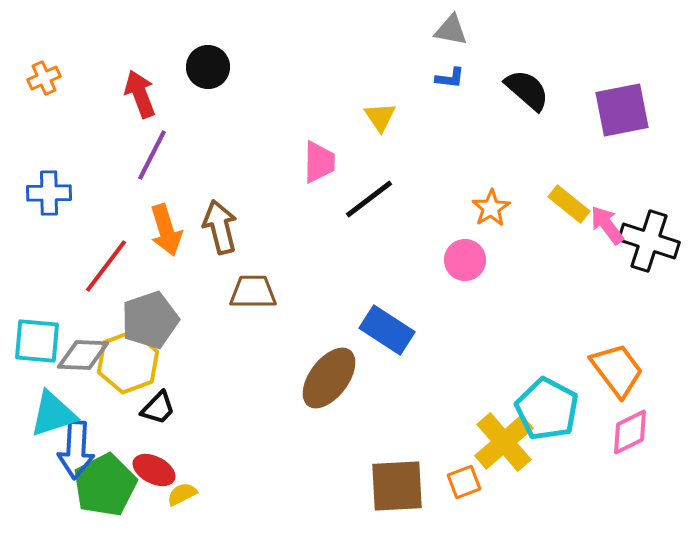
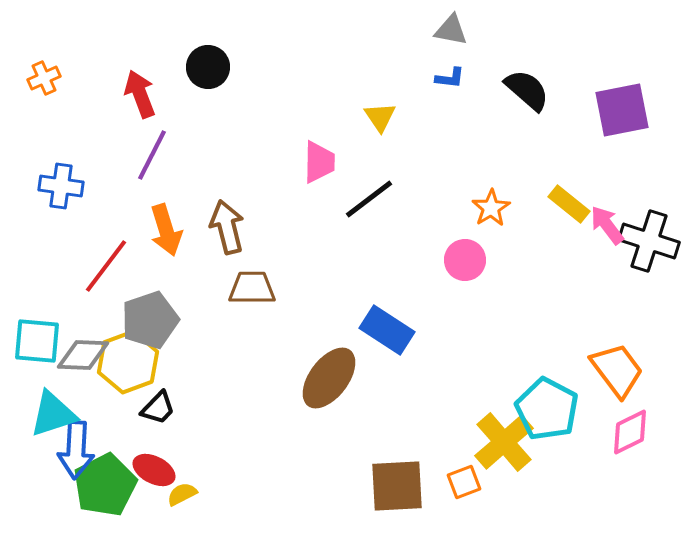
blue cross: moved 12 px right, 7 px up; rotated 9 degrees clockwise
brown arrow: moved 7 px right
brown trapezoid: moved 1 px left, 4 px up
